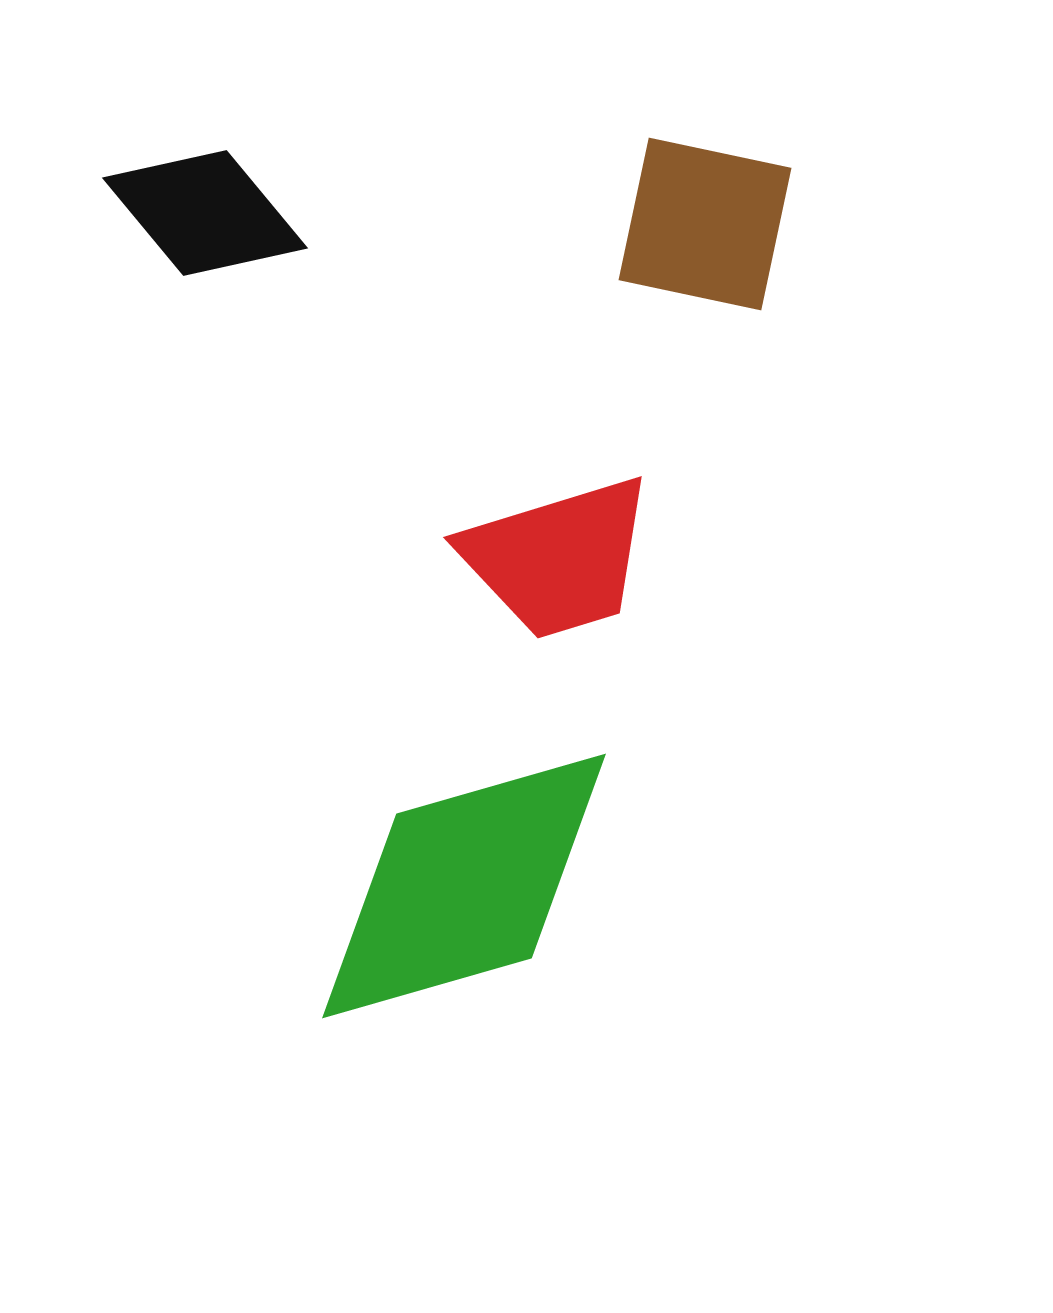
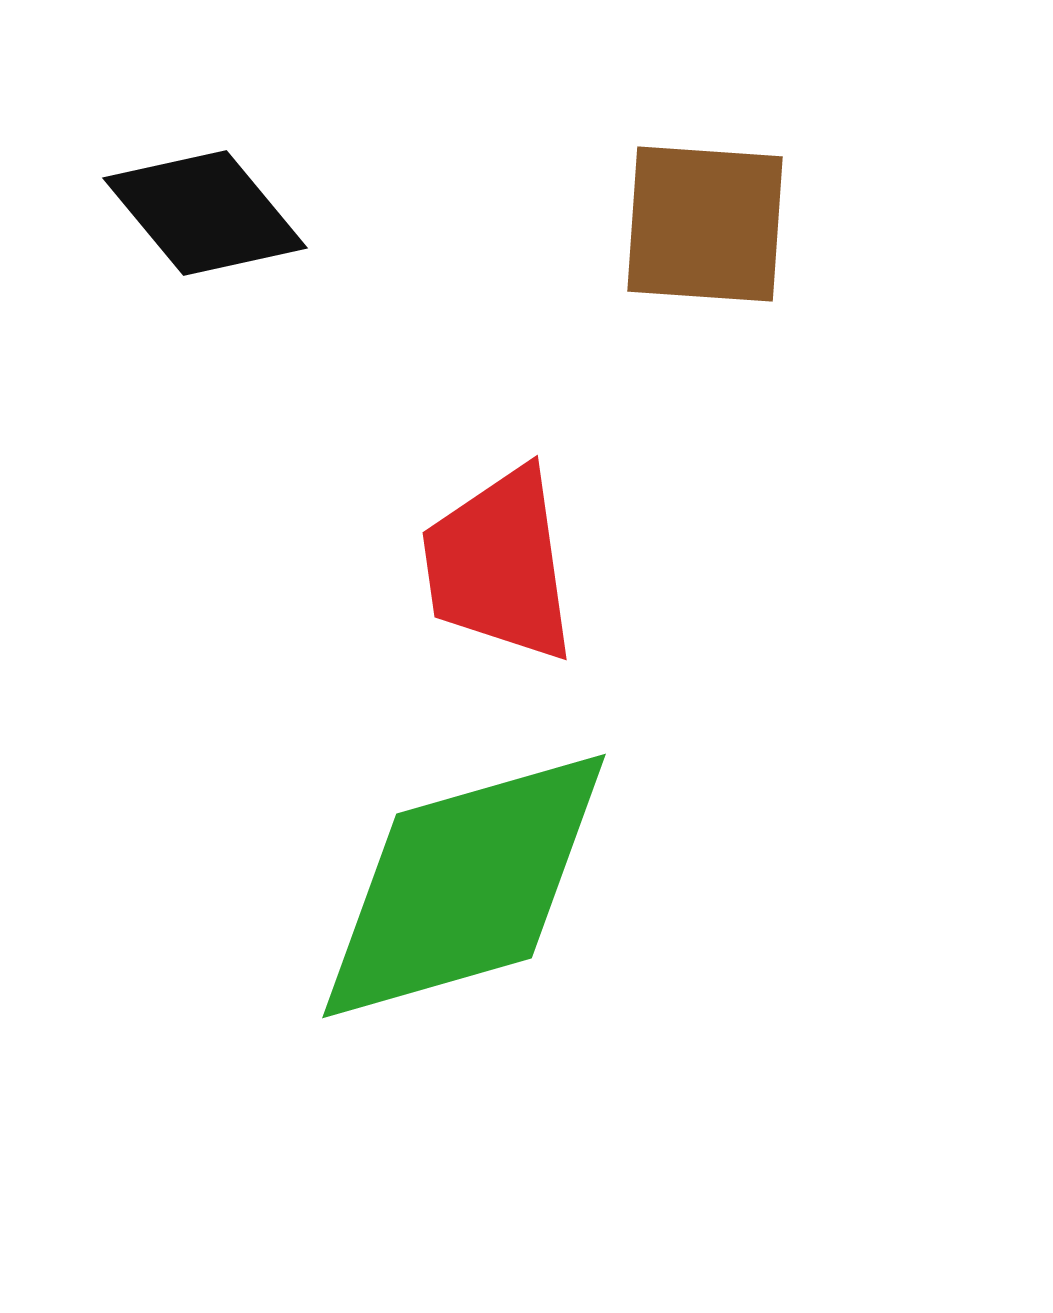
brown square: rotated 8 degrees counterclockwise
red trapezoid: moved 59 px left, 7 px down; rotated 99 degrees clockwise
